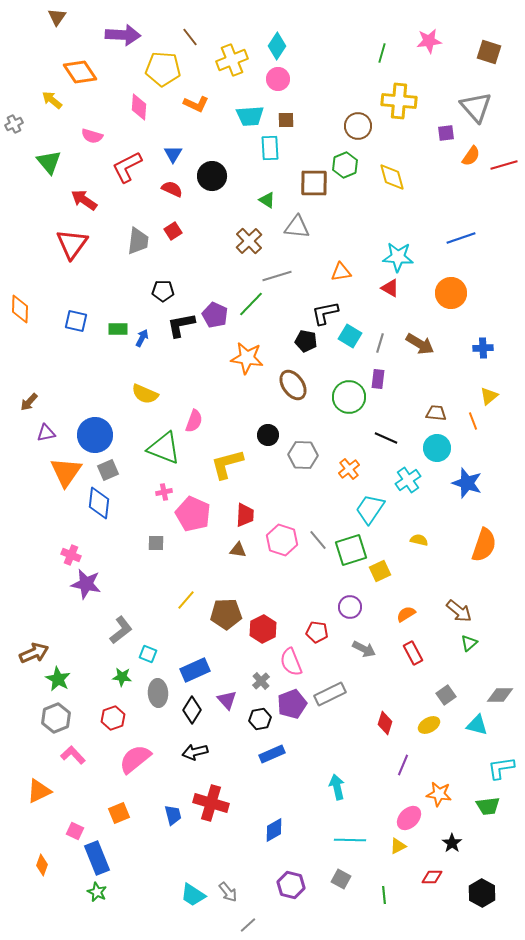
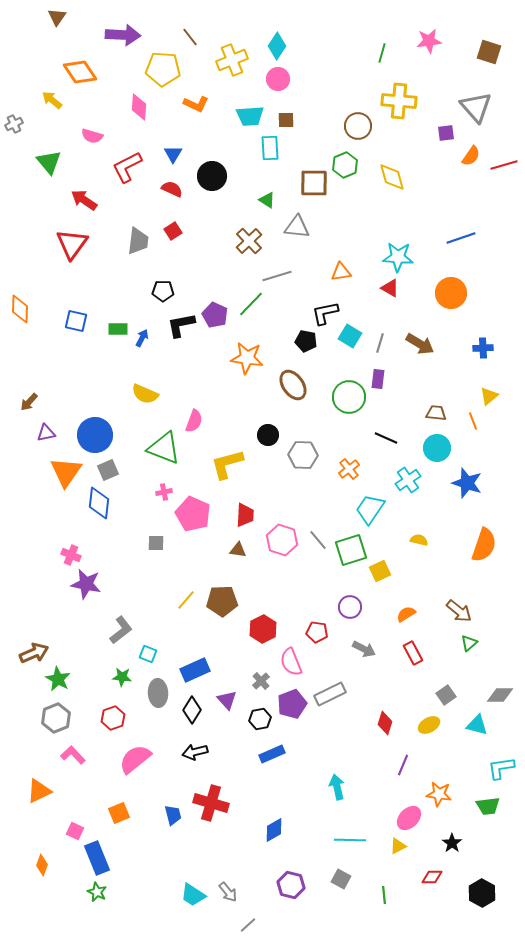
brown pentagon at (226, 614): moved 4 px left, 13 px up
